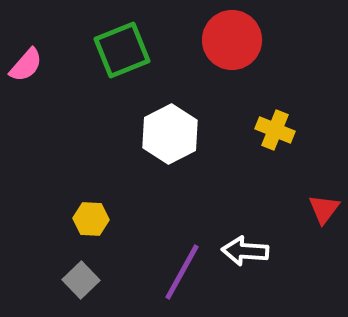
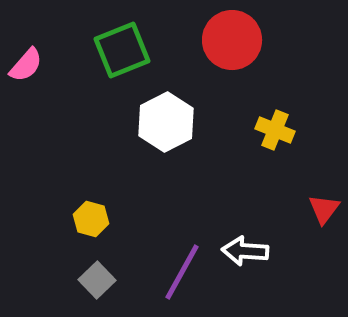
white hexagon: moved 4 px left, 12 px up
yellow hexagon: rotated 12 degrees clockwise
gray square: moved 16 px right
